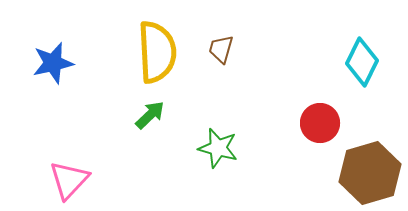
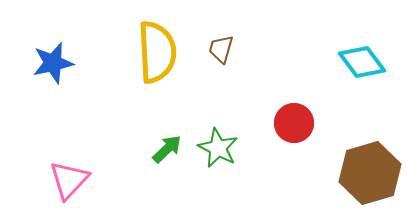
cyan diamond: rotated 63 degrees counterclockwise
green arrow: moved 17 px right, 34 px down
red circle: moved 26 px left
green star: rotated 12 degrees clockwise
